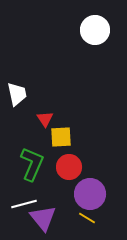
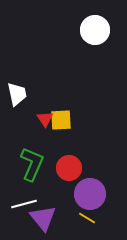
yellow square: moved 17 px up
red circle: moved 1 px down
